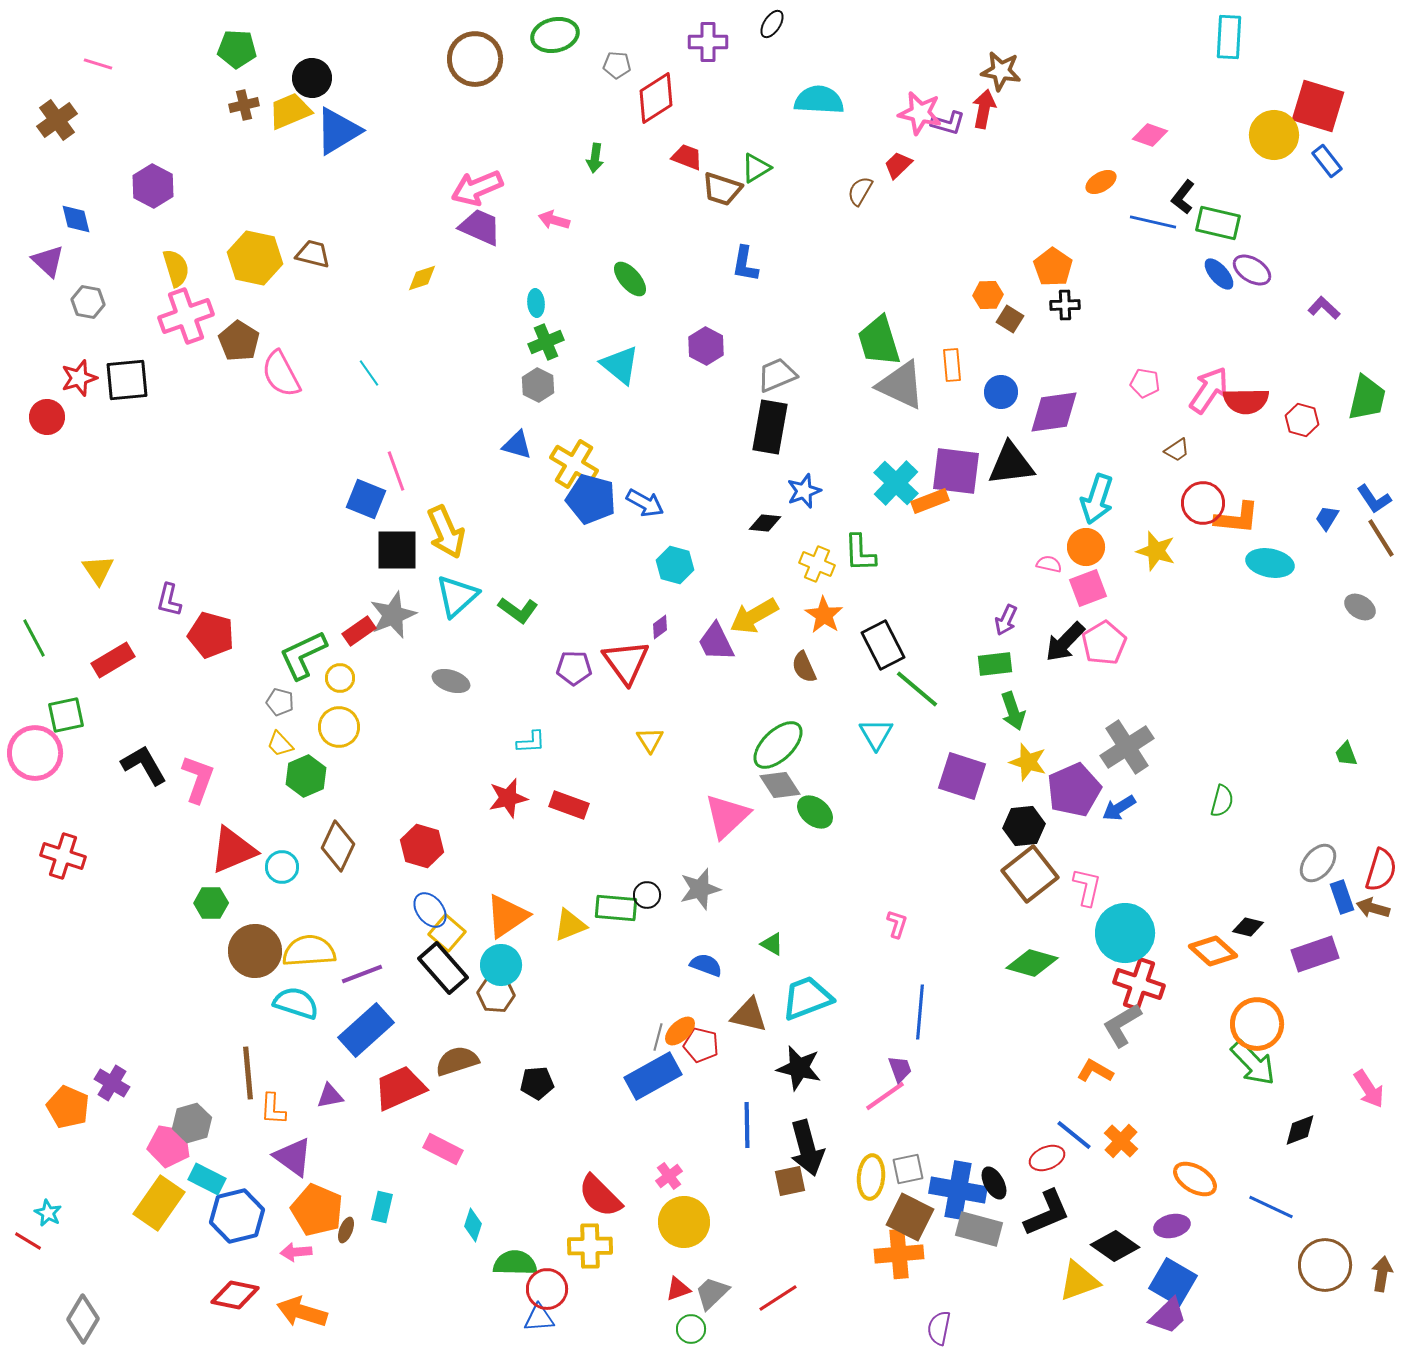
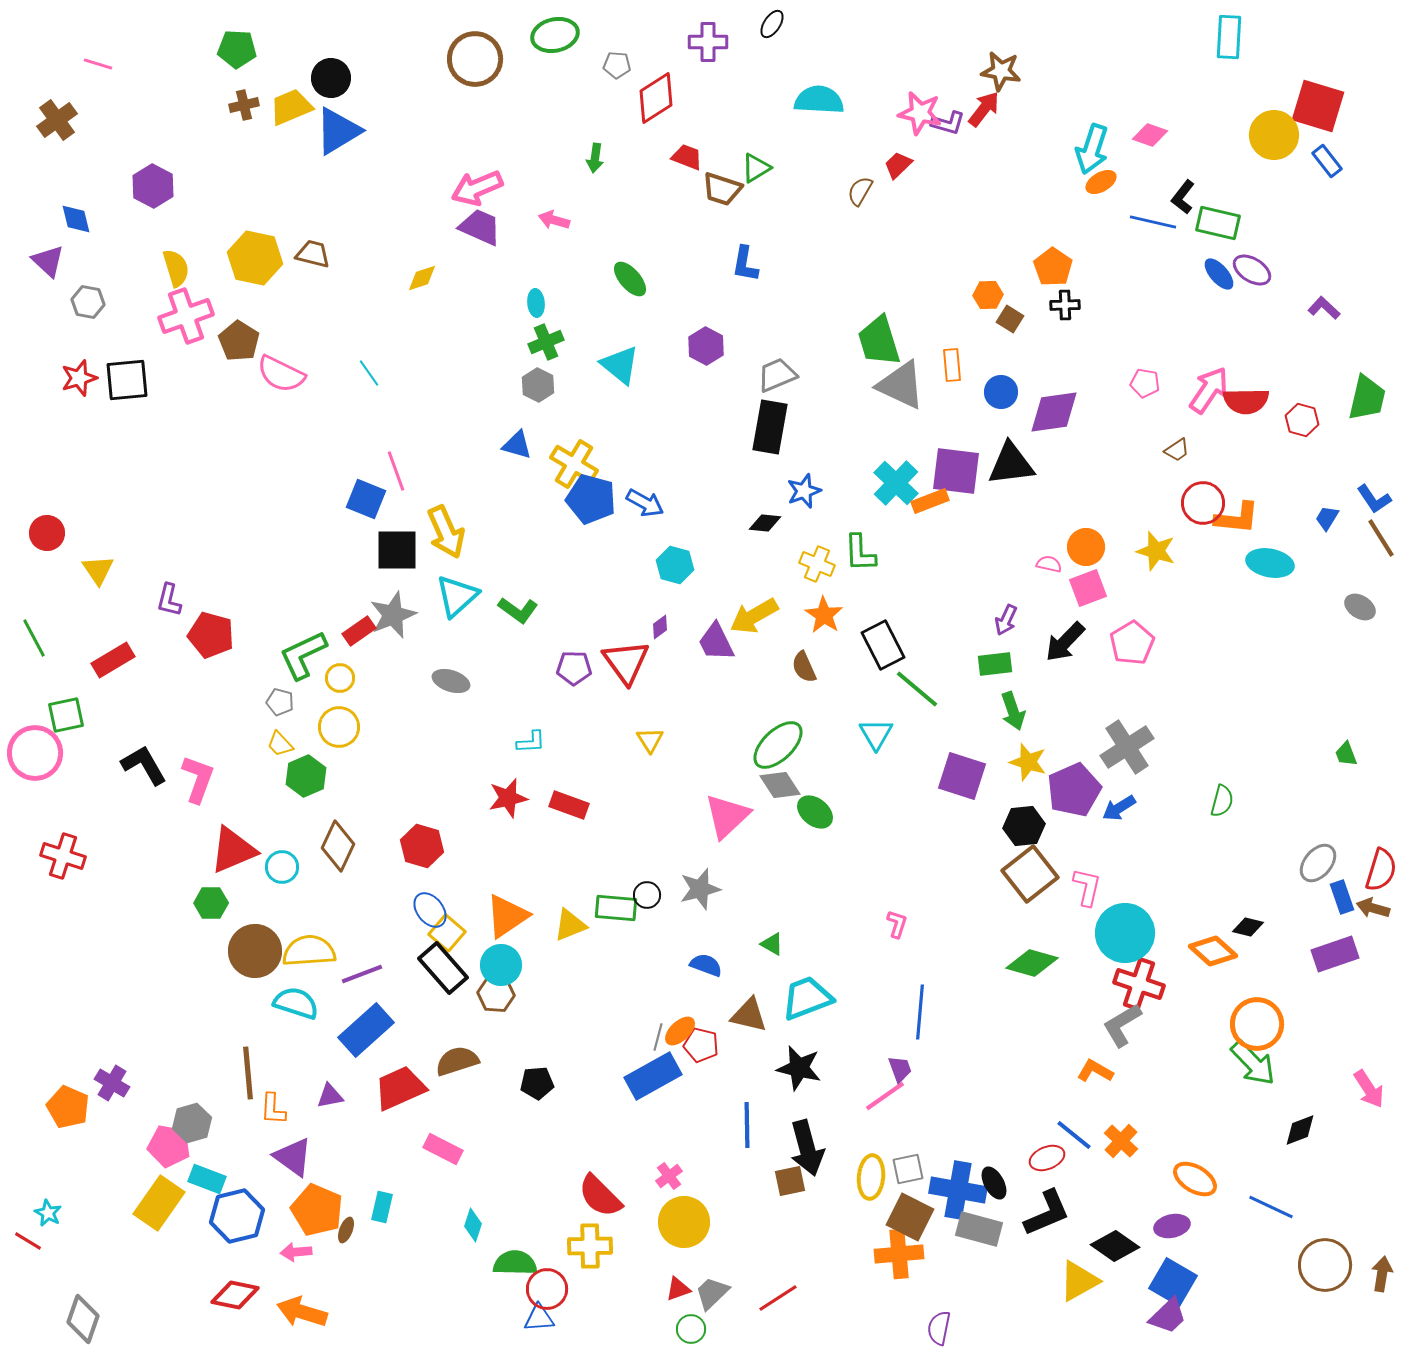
black circle at (312, 78): moved 19 px right
red arrow at (984, 109): rotated 27 degrees clockwise
yellow trapezoid at (290, 111): moved 1 px right, 4 px up
pink semicircle at (281, 374): rotated 36 degrees counterclockwise
red circle at (47, 417): moved 116 px down
cyan arrow at (1097, 499): moved 5 px left, 350 px up
pink pentagon at (1104, 643): moved 28 px right
purple rectangle at (1315, 954): moved 20 px right
cyan rectangle at (207, 1179): rotated 6 degrees counterclockwise
yellow triangle at (1079, 1281): rotated 9 degrees counterclockwise
gray diamond at (83, 1319): rotated 12 degrees counterclockwise
